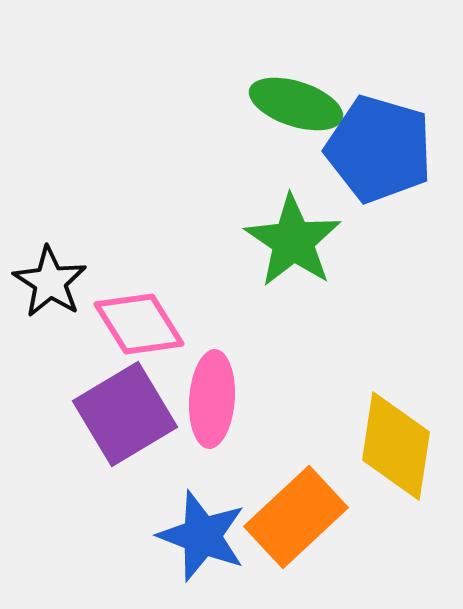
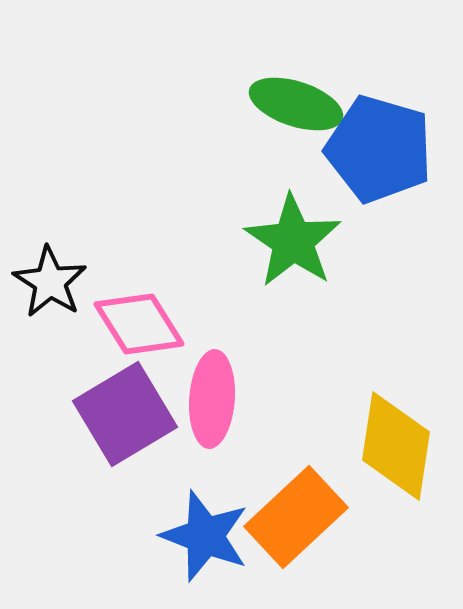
blue star: moved 3 px right
